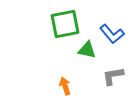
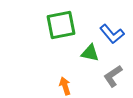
green square: moved 4 px left, 1 px down
green triangle: moved 3 px right, 3 px down
gray L-shape: rotated 25 degrees counterclockwise
